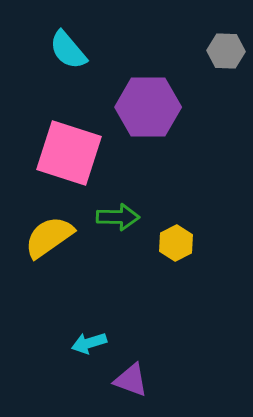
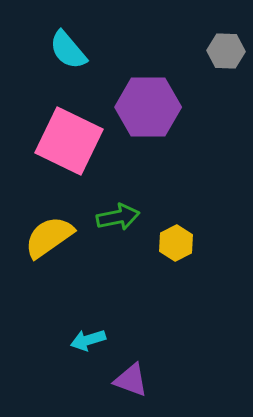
pink square: moved 12 px up; rotated 8 degrees clockwise
green arrow: rotated 12 degrees counterclockwise
cyan arrow: moved 1 px left, 3 px up
